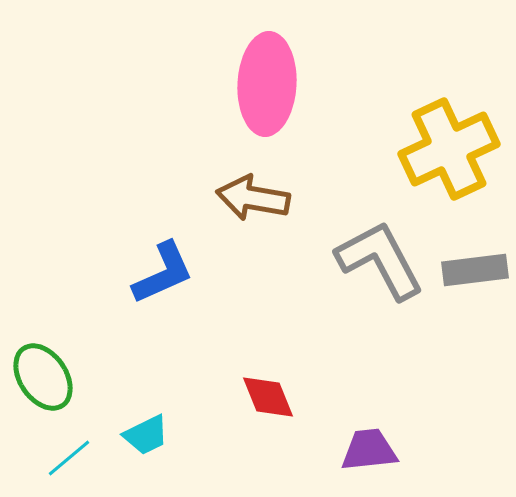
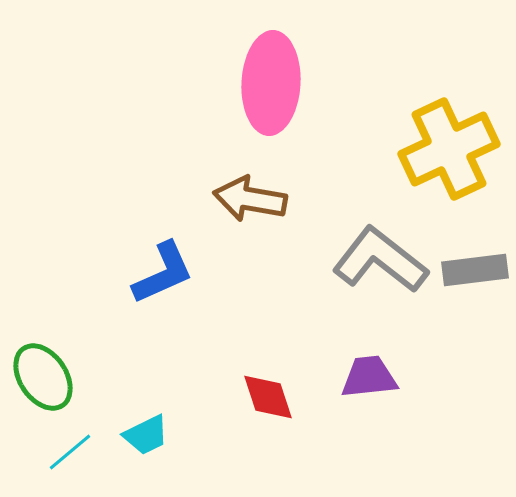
pink ellipse: moved 4 px right, 1 px up
brown arrow: moved 3 px left, 1 px down
gray L-shape: rotated 24 degrees counterclockwise
red diamond: rotated 4 degrees clockwise
purple trapezoid: moved 73 px up
cyan line: moved 1 px right, 6 px up
